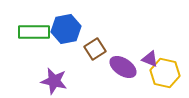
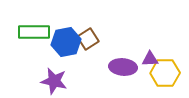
blue hexagon: moved 13 px down
brown square: moved 7 px left, 10 px up
purple triangle: rotated 24 degrees counterclockwise
purple ellipse: rotated 28 degrees counterclockwise
yellow hexagon: rotated 12 degrees counterclockwise
